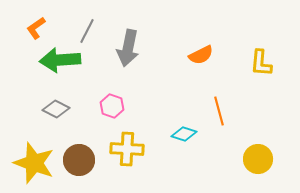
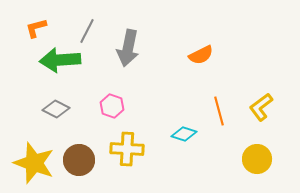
orange L-shape: rotated 20 degrees clockwise
yellow L-shape: moved 44 px down; rotated 48 degrees clockwise
yellow circle: moved 1 px left
